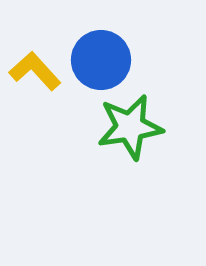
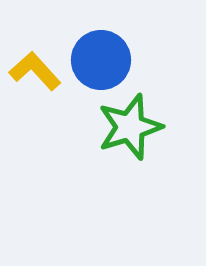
green star: rotated 8 degrees counterclockwise
